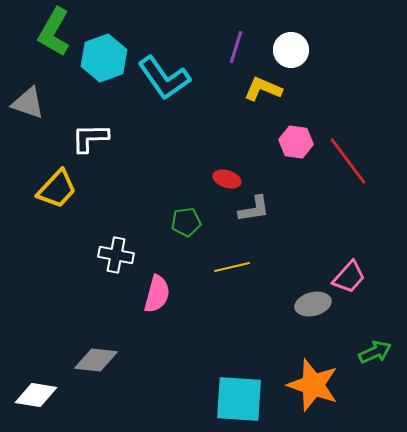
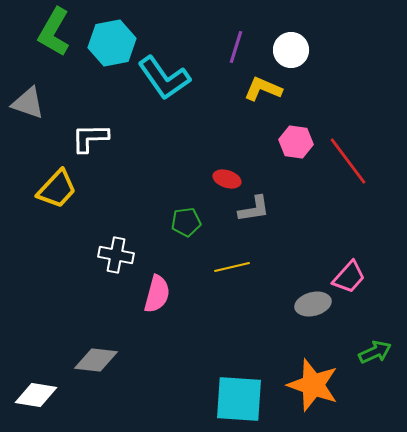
cyan hexagon: moved 8 px right, 15 px up; rotated 9 degrees clockwise
